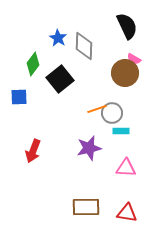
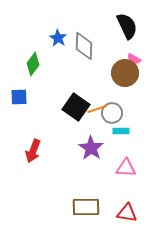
black square: moved 16 px right, 28 px down; rotated 16 degrees counterclockwise
purple star: moved 2 px right; rotated 25 degrees counterclockwise
